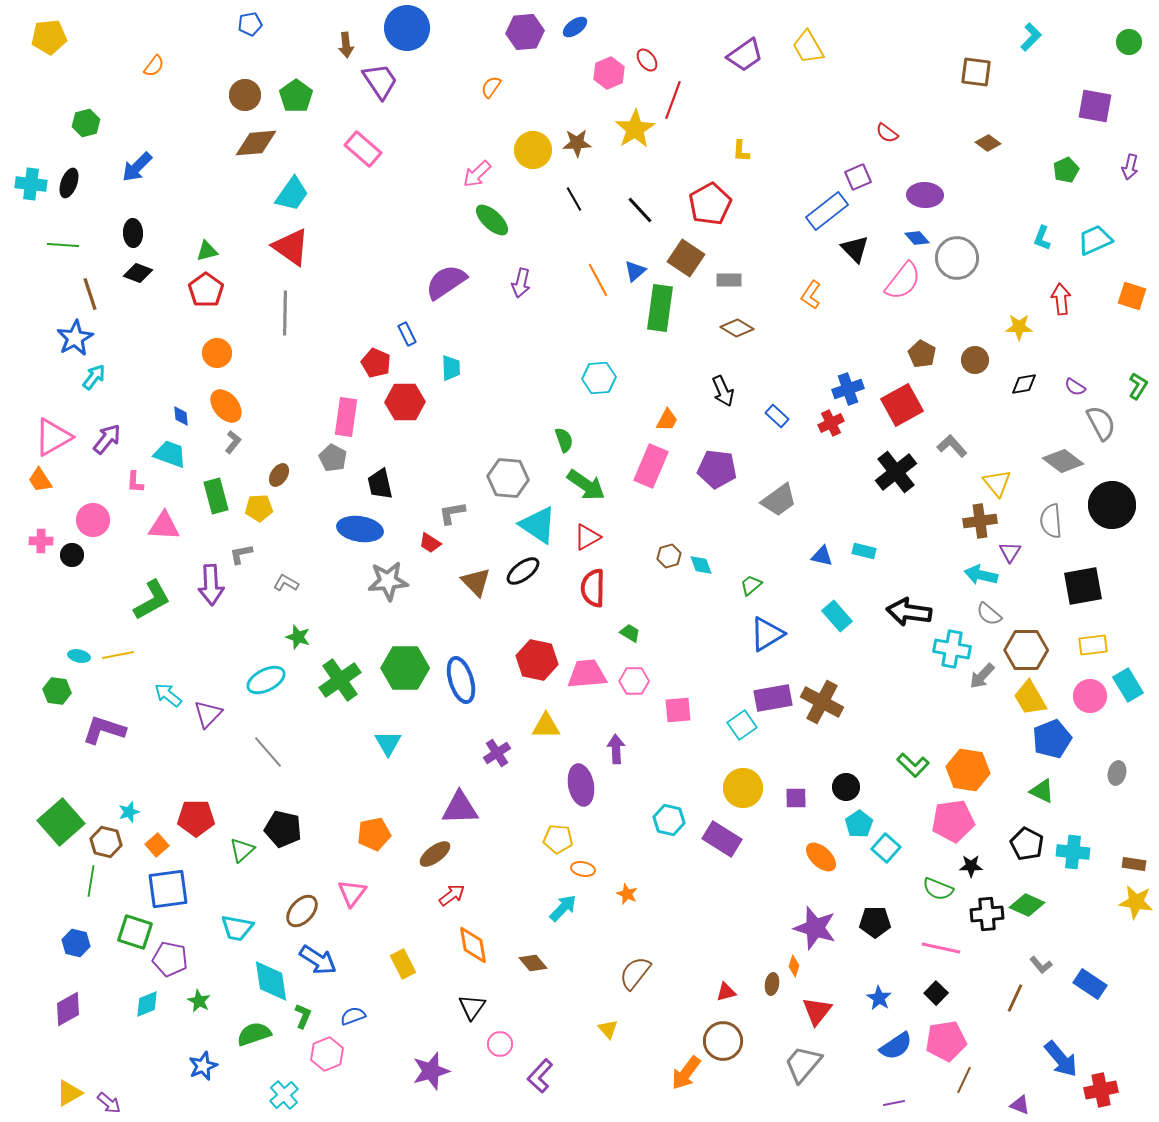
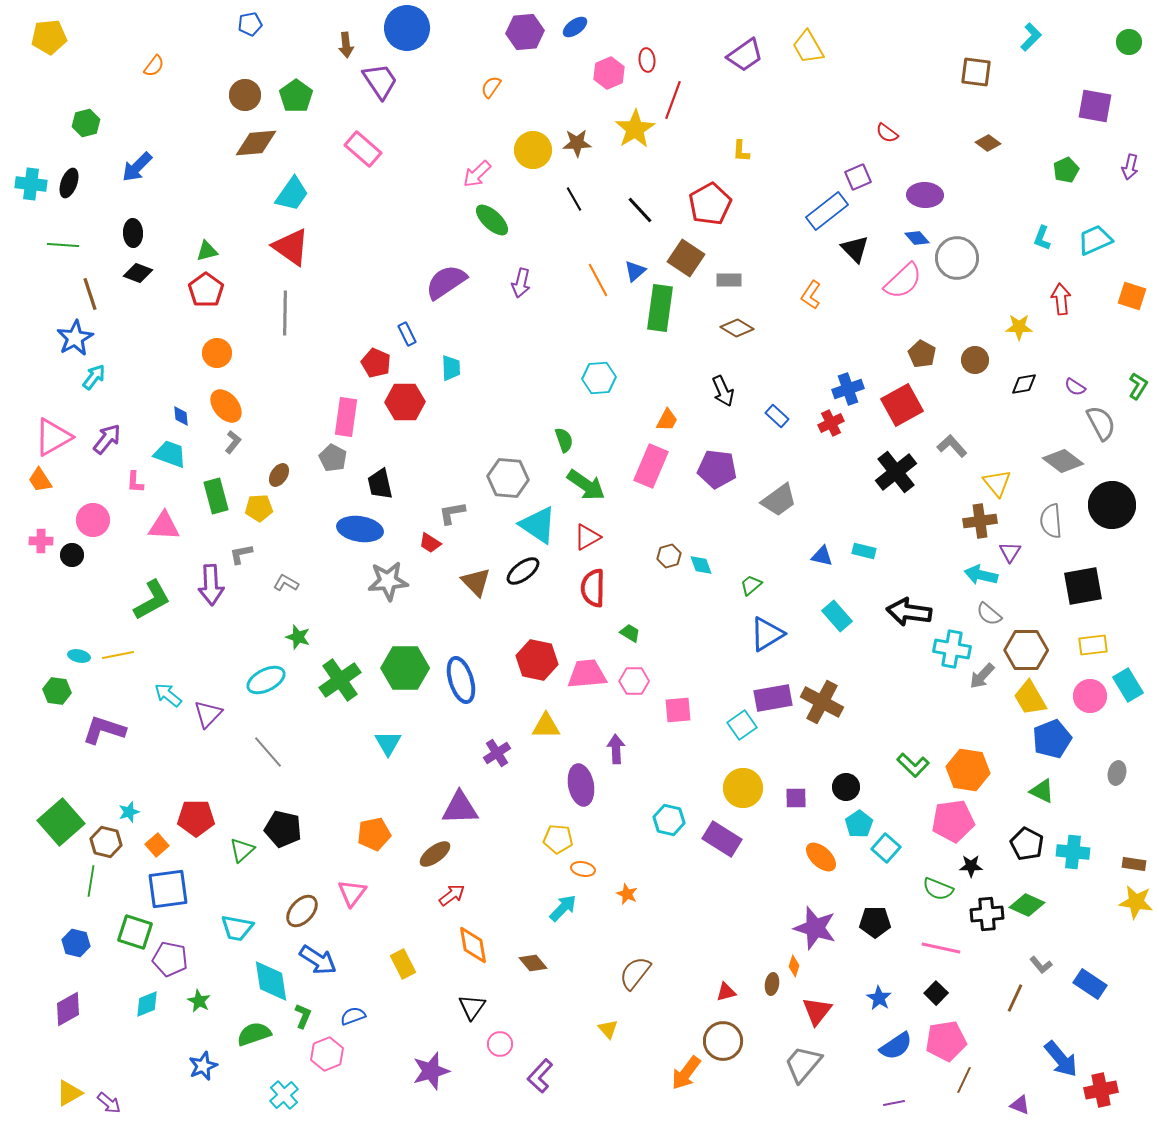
red ellipse at (647, 60): rotated 30 degrees clockwise
pink semicircle at (903, 281): rotated 9 degrees clockwise
